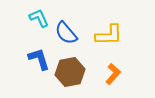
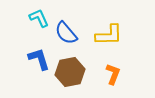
orange L-shape: rotated 20 degrees counterclockwise
